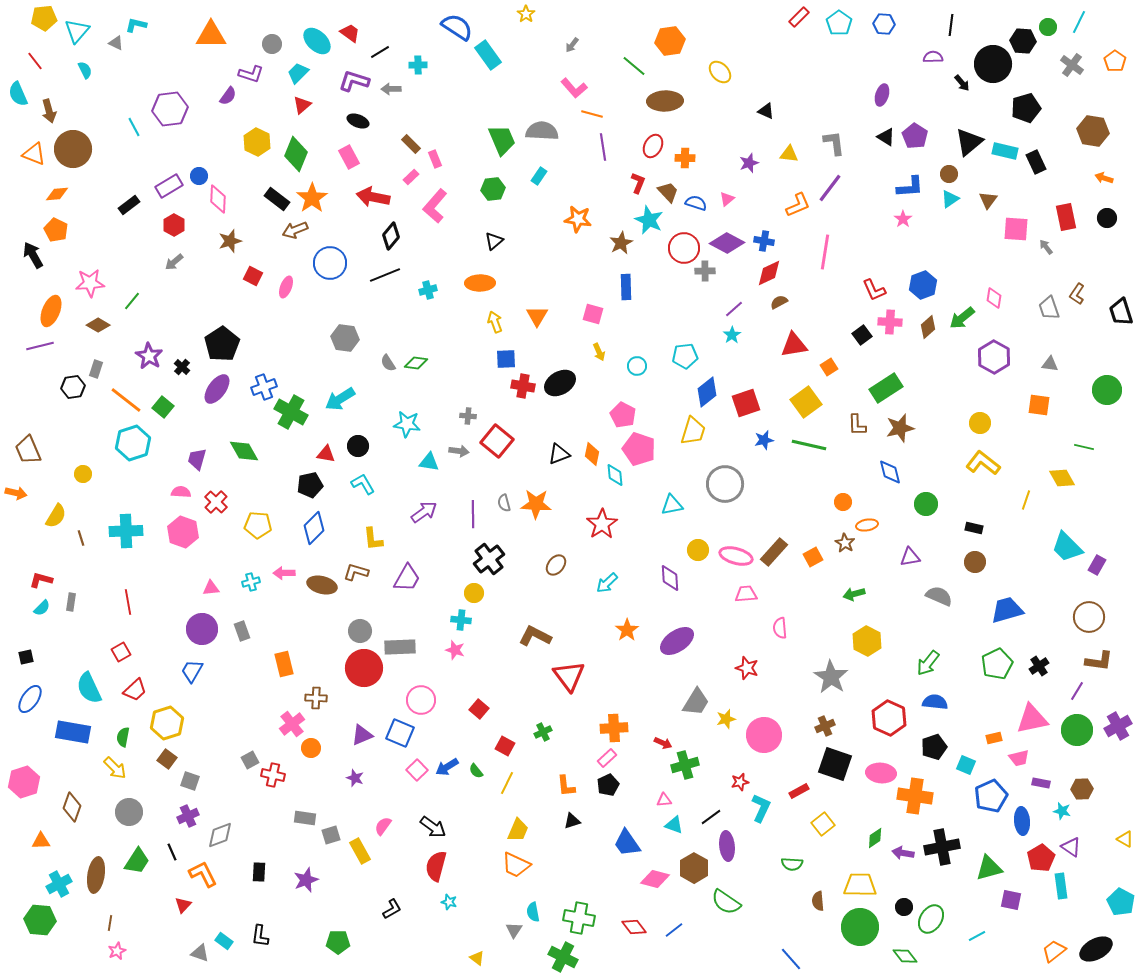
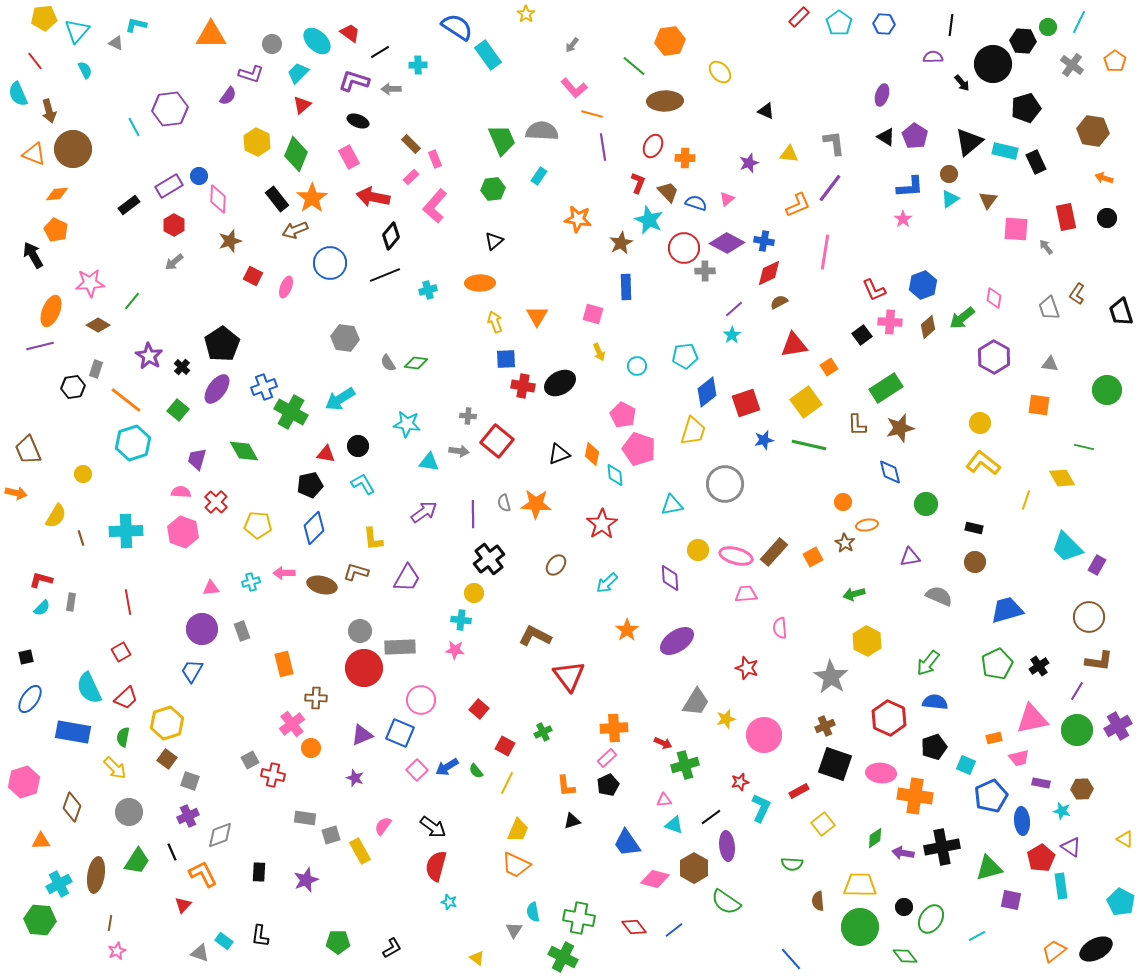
black rectangle at (277, 199): rotated 15 degrees clockwise
green square at (163, 407): moved 15 px right, 3 px down
pink star at (455, 650): rotated 12 degrees counterclockwise
red trapezoid at (135, 690): moved 9 px left, 8 px down
black L-shape at (392, 909): moved 39 px down
